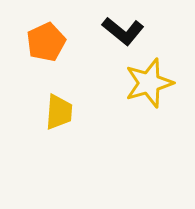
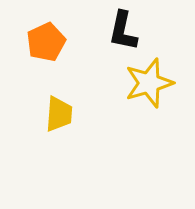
black L-shape: rotated 63 degrees clockwise
yellow trapezoid: moved 2 px down
